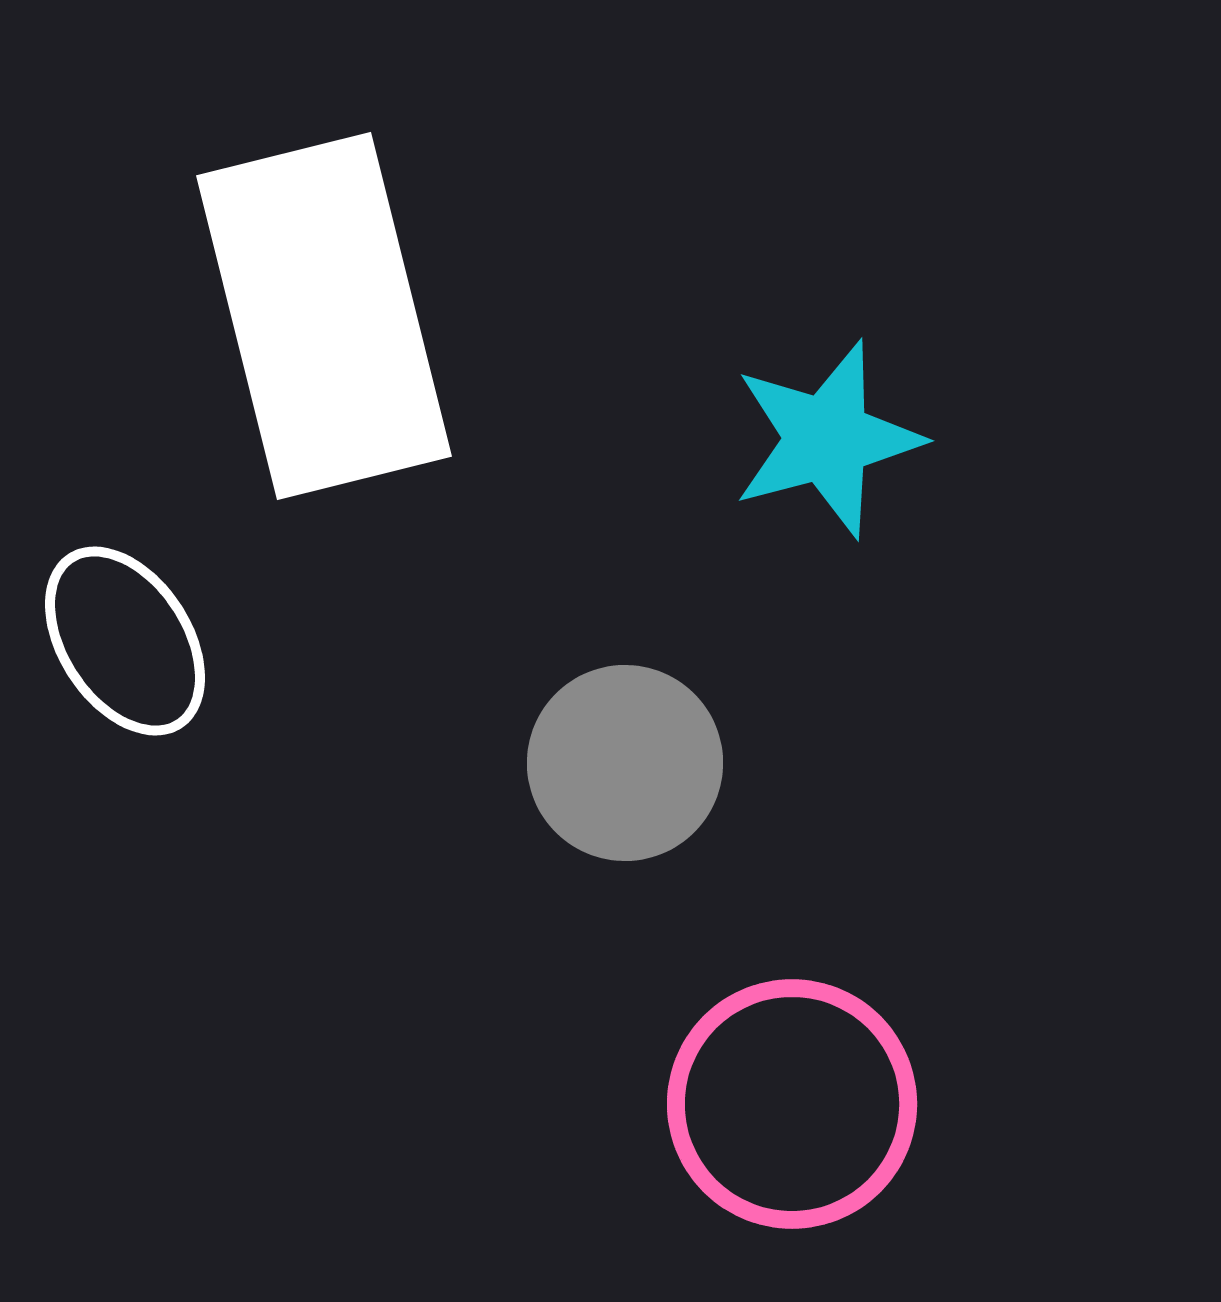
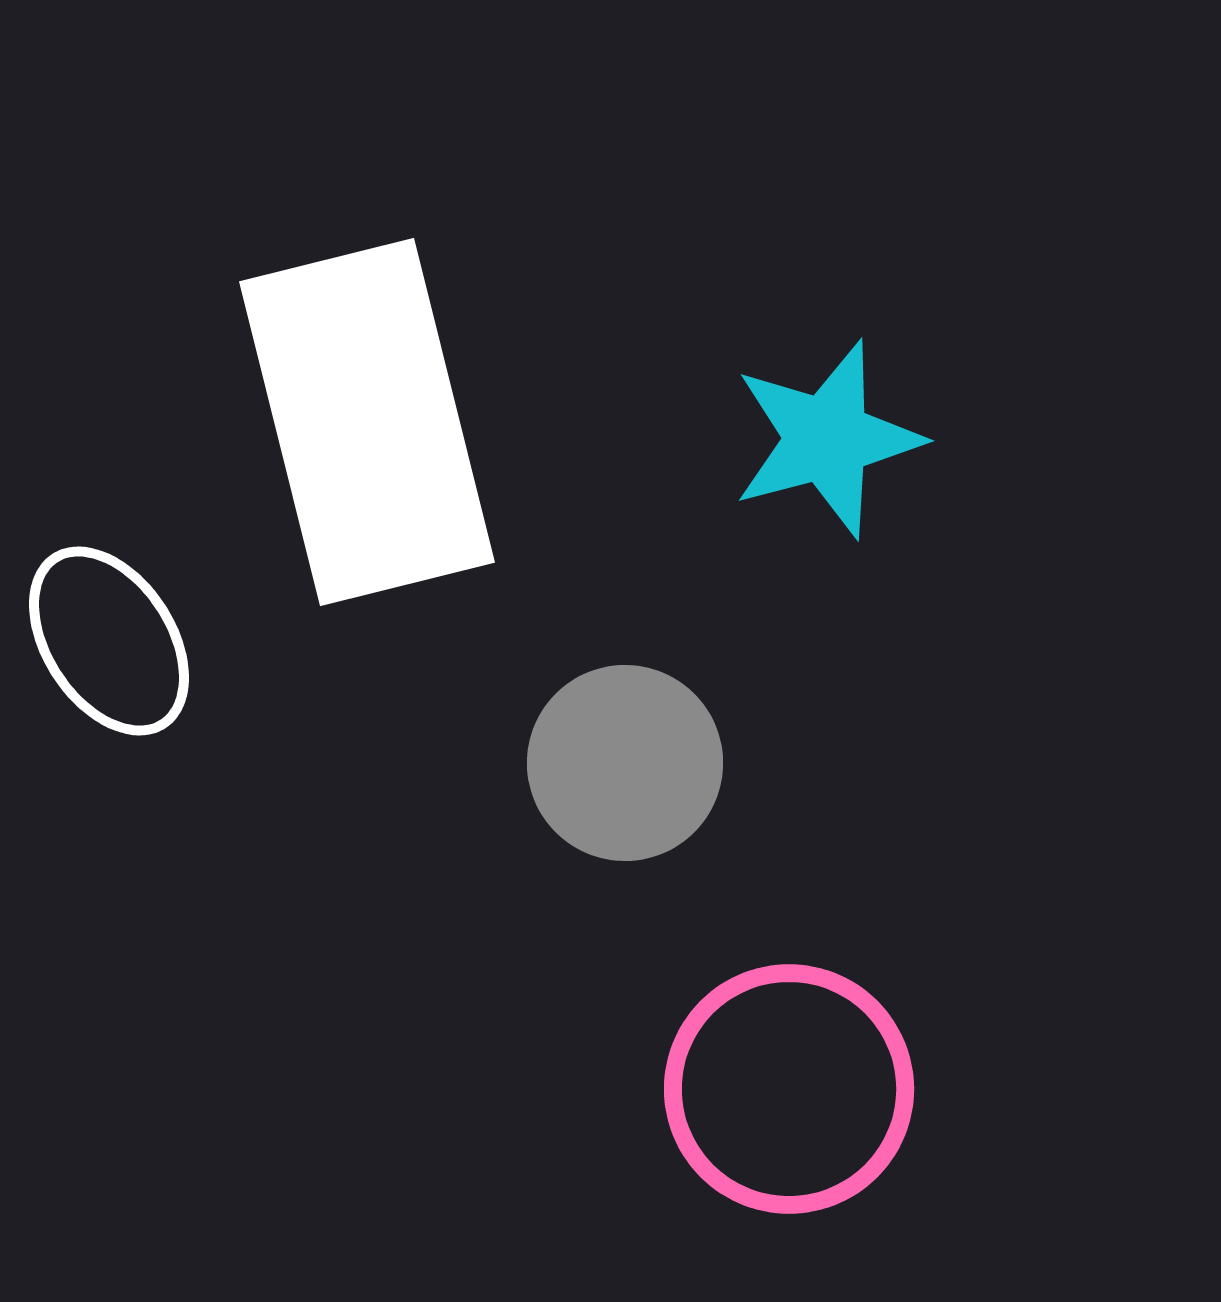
white rectangle: moved 43 px right, 106 px down
white ellipse: moved 16 px left
pink circle: moved 3 px left, 15 px up
